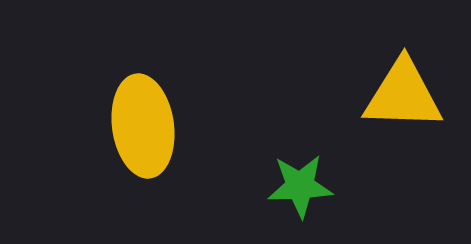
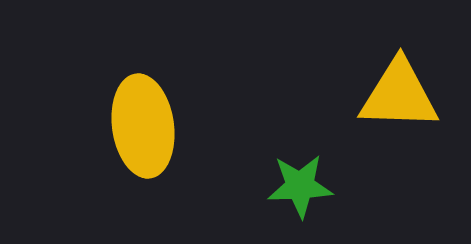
yellow triangle: moved 4 px left
